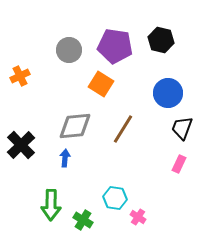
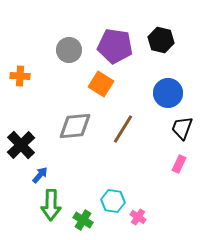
orange cross: rotated 30 degrees clockwise
blue arrow: moved 25 px left, 17 px down; rotated 36 degrees clockwise
cyan hexagon: moved 2 px left, 3 px down
